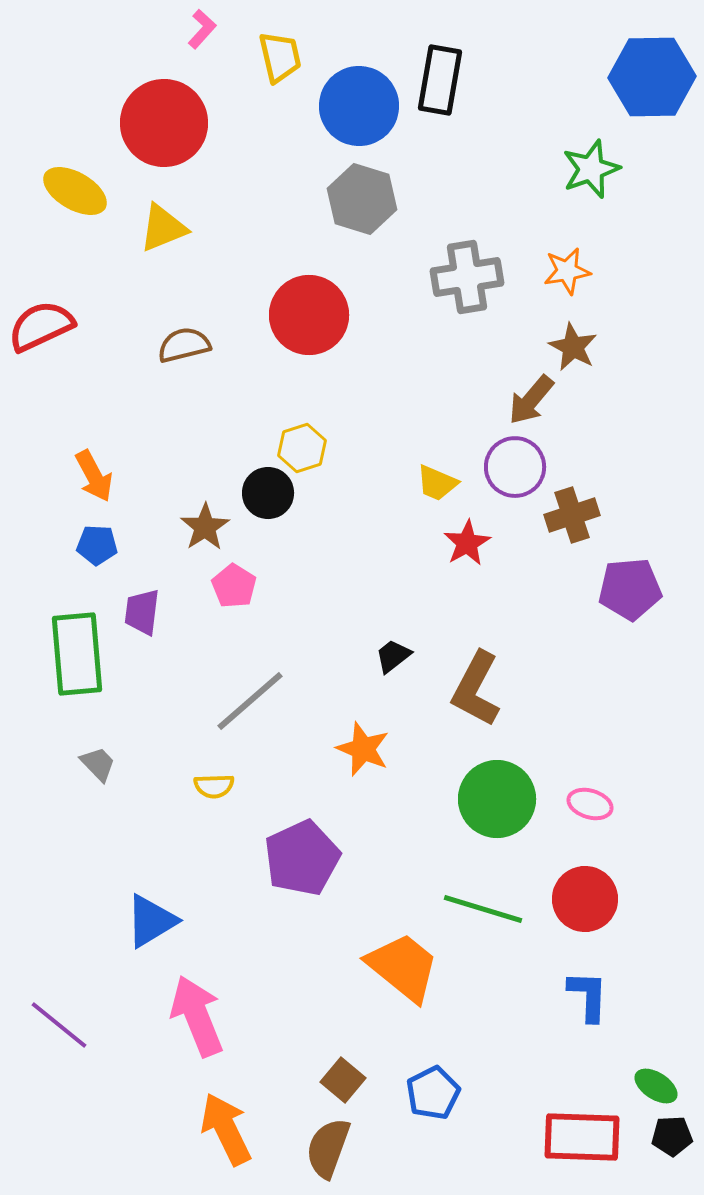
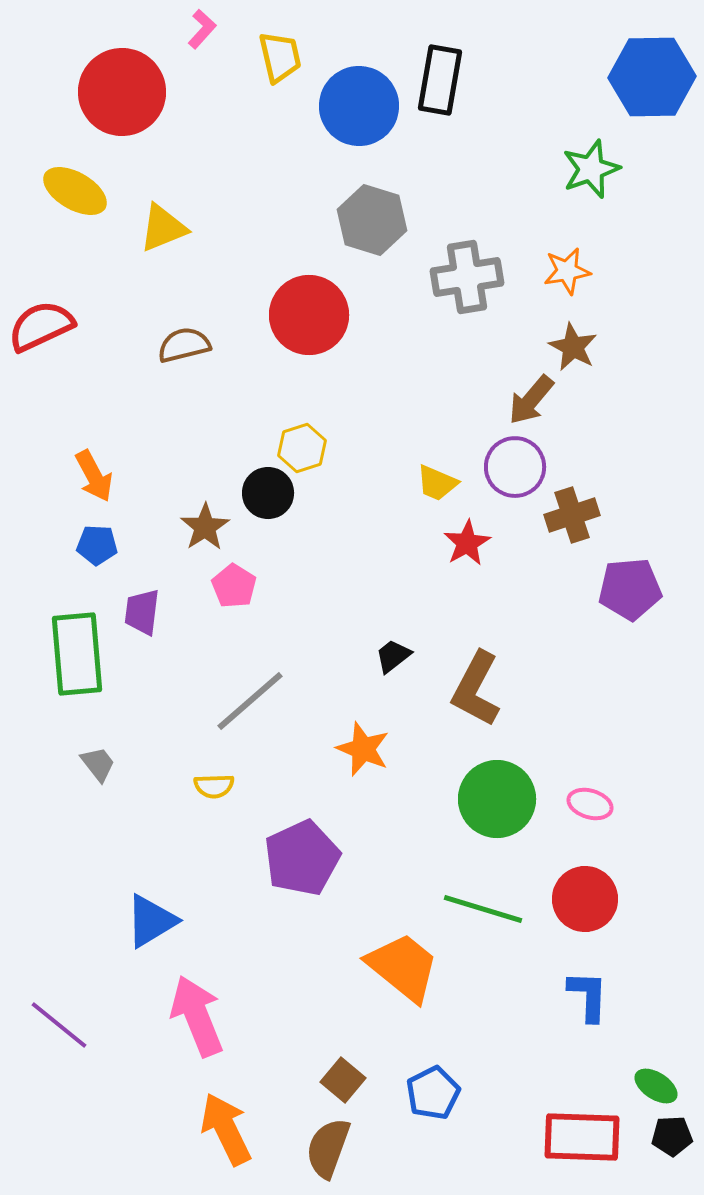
red circle at (164, 123): moved 42 px left, 31 px up
gray hexagon at (362, 199): moved 10 px right, 21 px down
gray trapezoid at (98, 764): rotated 6 degrees clockwise
